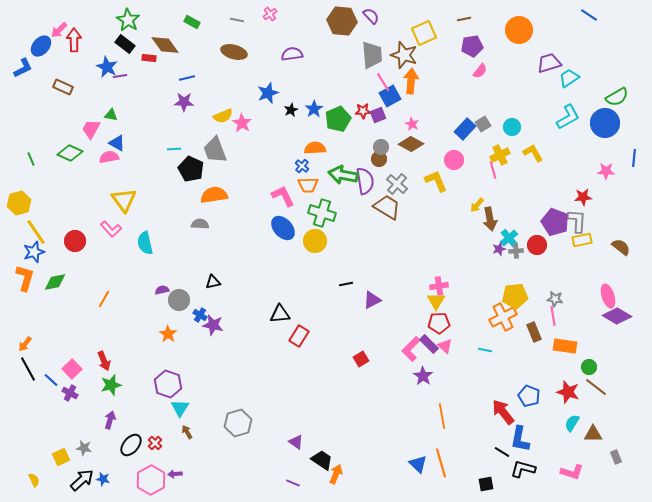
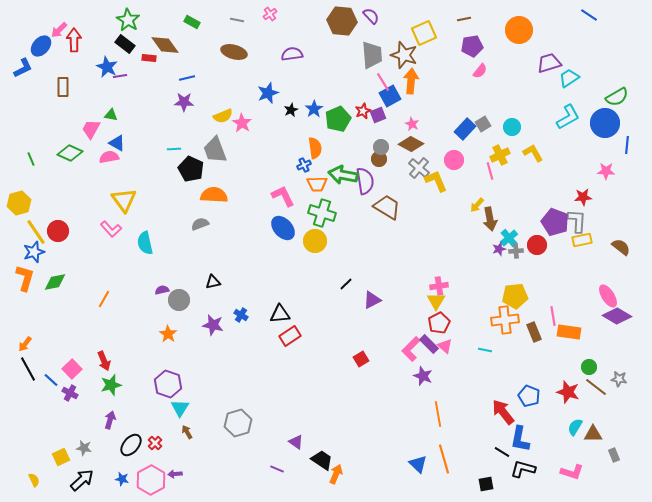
brown rectangle at (63, 87): rotated 66 degrees clockwise
red star at (363, 111): rotated 21 degrees counterclockwise
orange semicircle at (315, 148): rotated 85 degrees clockwise
blue line at (634, 158): moved 7 px left, 13 px up
blue cross at (302, 166): moved 2 px right, 1 px up; rotated 24 degrees clockwise
pink line at (493, 170): moved 3 px left, 1 px down
gray cross at (397, 184): moved 22 px right, 16 px up
orange trapezoid at (308, 185): moved 9 px right, 1 px up
orange semicircle at (214, 195): rotated 12 degrees clockwise
gray semicircle at (200, 224): rotated 24 degrees counterclockwise
red circle at (75, 241): moved 17 px left, 10 px up
black line at (346, 284): rotated 32 degrees counterclockwise
pink ellipse at (608, 296): rotated 15 degrees counterclockwise
gray star at (555, 299): moved 64 px right, 80 px down
blue cross at (200, 315): moved 41 px right
orange cross at (503, 317): moved 2 px right, 3 px down; rotated 20 degrees clockwise
red pentagon at (439, 323): rotated 25 degrees counterclockwise
red rectangle at (299, 336): moved 9 px left; rotated 25 degrees clockwise
orange rectangle at (565, 346): moved 4 px right, 14 px up
purple star at (423, 376): rotated 12 degrees counterclockwise
orange line at (442, 416): moved 4 px left, 2 px up
cyan semicircle at (572, 423): moved 3 px right, 4 px down
gray rectangle at (616, 457): moved 2 px left, 2 px up
orange line at (441, 463): moved 3 px right, 4 px up
blue star at (103, 479): moved 19 px right
purple line at (293, 483): moved 16 px left, 14 px up
